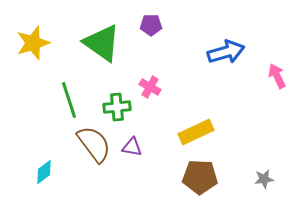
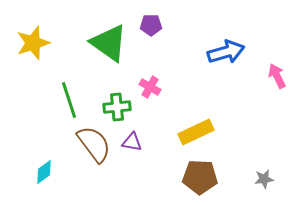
green triangle: moved 7 px right
purple triangle: moved 5 px up
